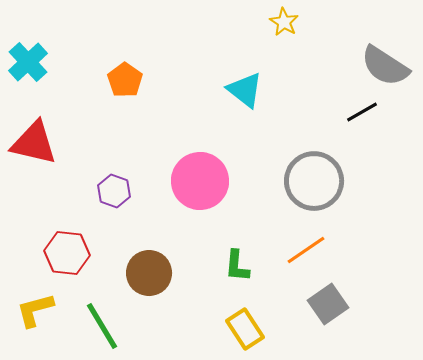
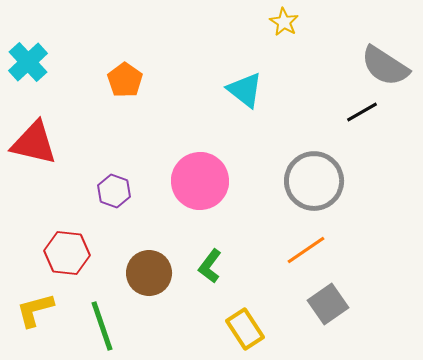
green L-shape: moved 27 px left; rotated 32 degrees clockwise
green line: rotated 12 degrees clockwise
